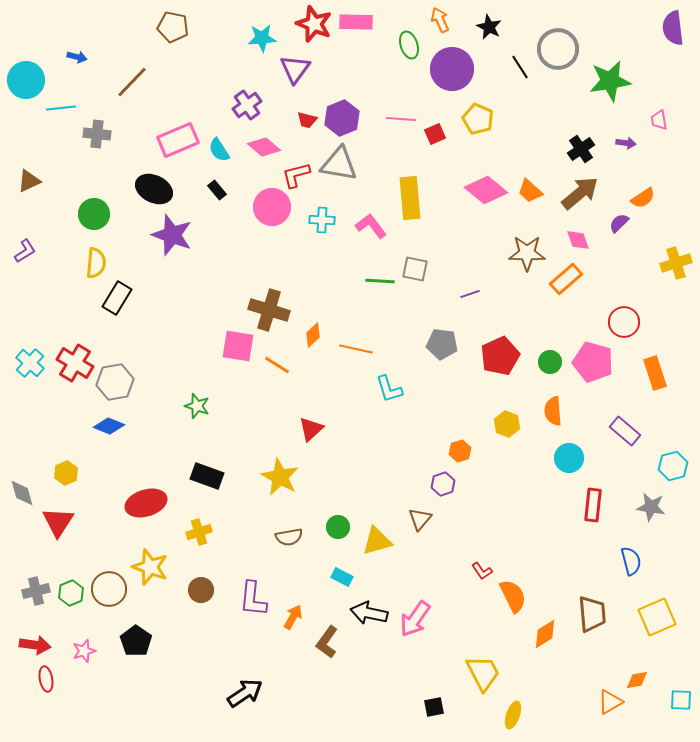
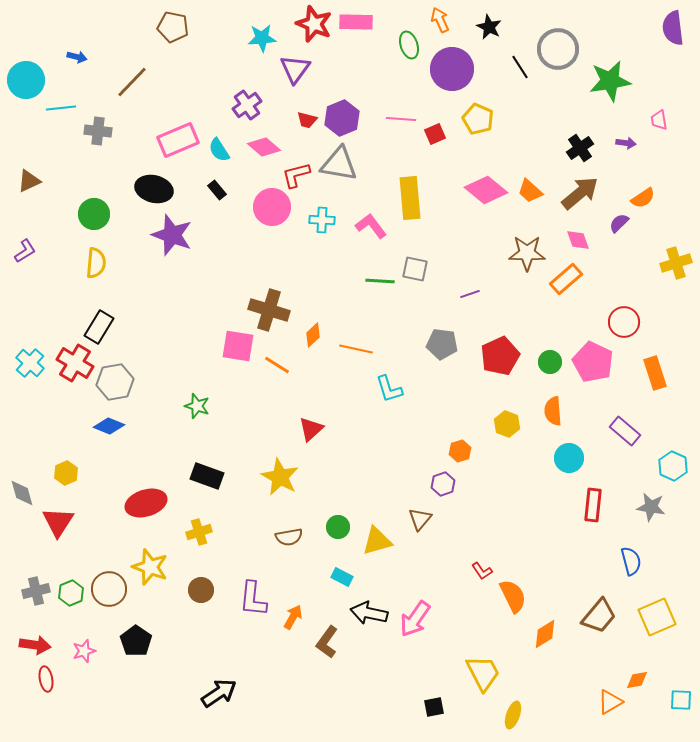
gray cross at (97, 134): moved 1 px right, 3 px up
black cross at (581, 149): moved 1 px left, 1 px up
black ellipse at (154, 189): rotated 12 degrees counterclockwise
black rectangle at (117, 298): moved 18 px left, 29 px down
pink pentagon at (593, 362): rotated 9 degrees clockwise
cyan hexagon at (673, 466): rotated 20 degrees counterclockwise
brown trapezoid at (592, 614): moved 7 px right, 2 px down; rotated 45 degrees clockwise
black arrow at (245, 693): moved 26 px left
